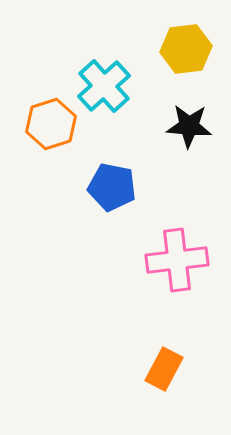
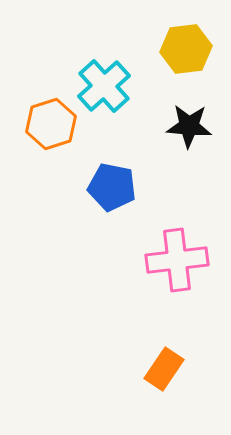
orange rectangle: rotated 6 degrees clockwise
